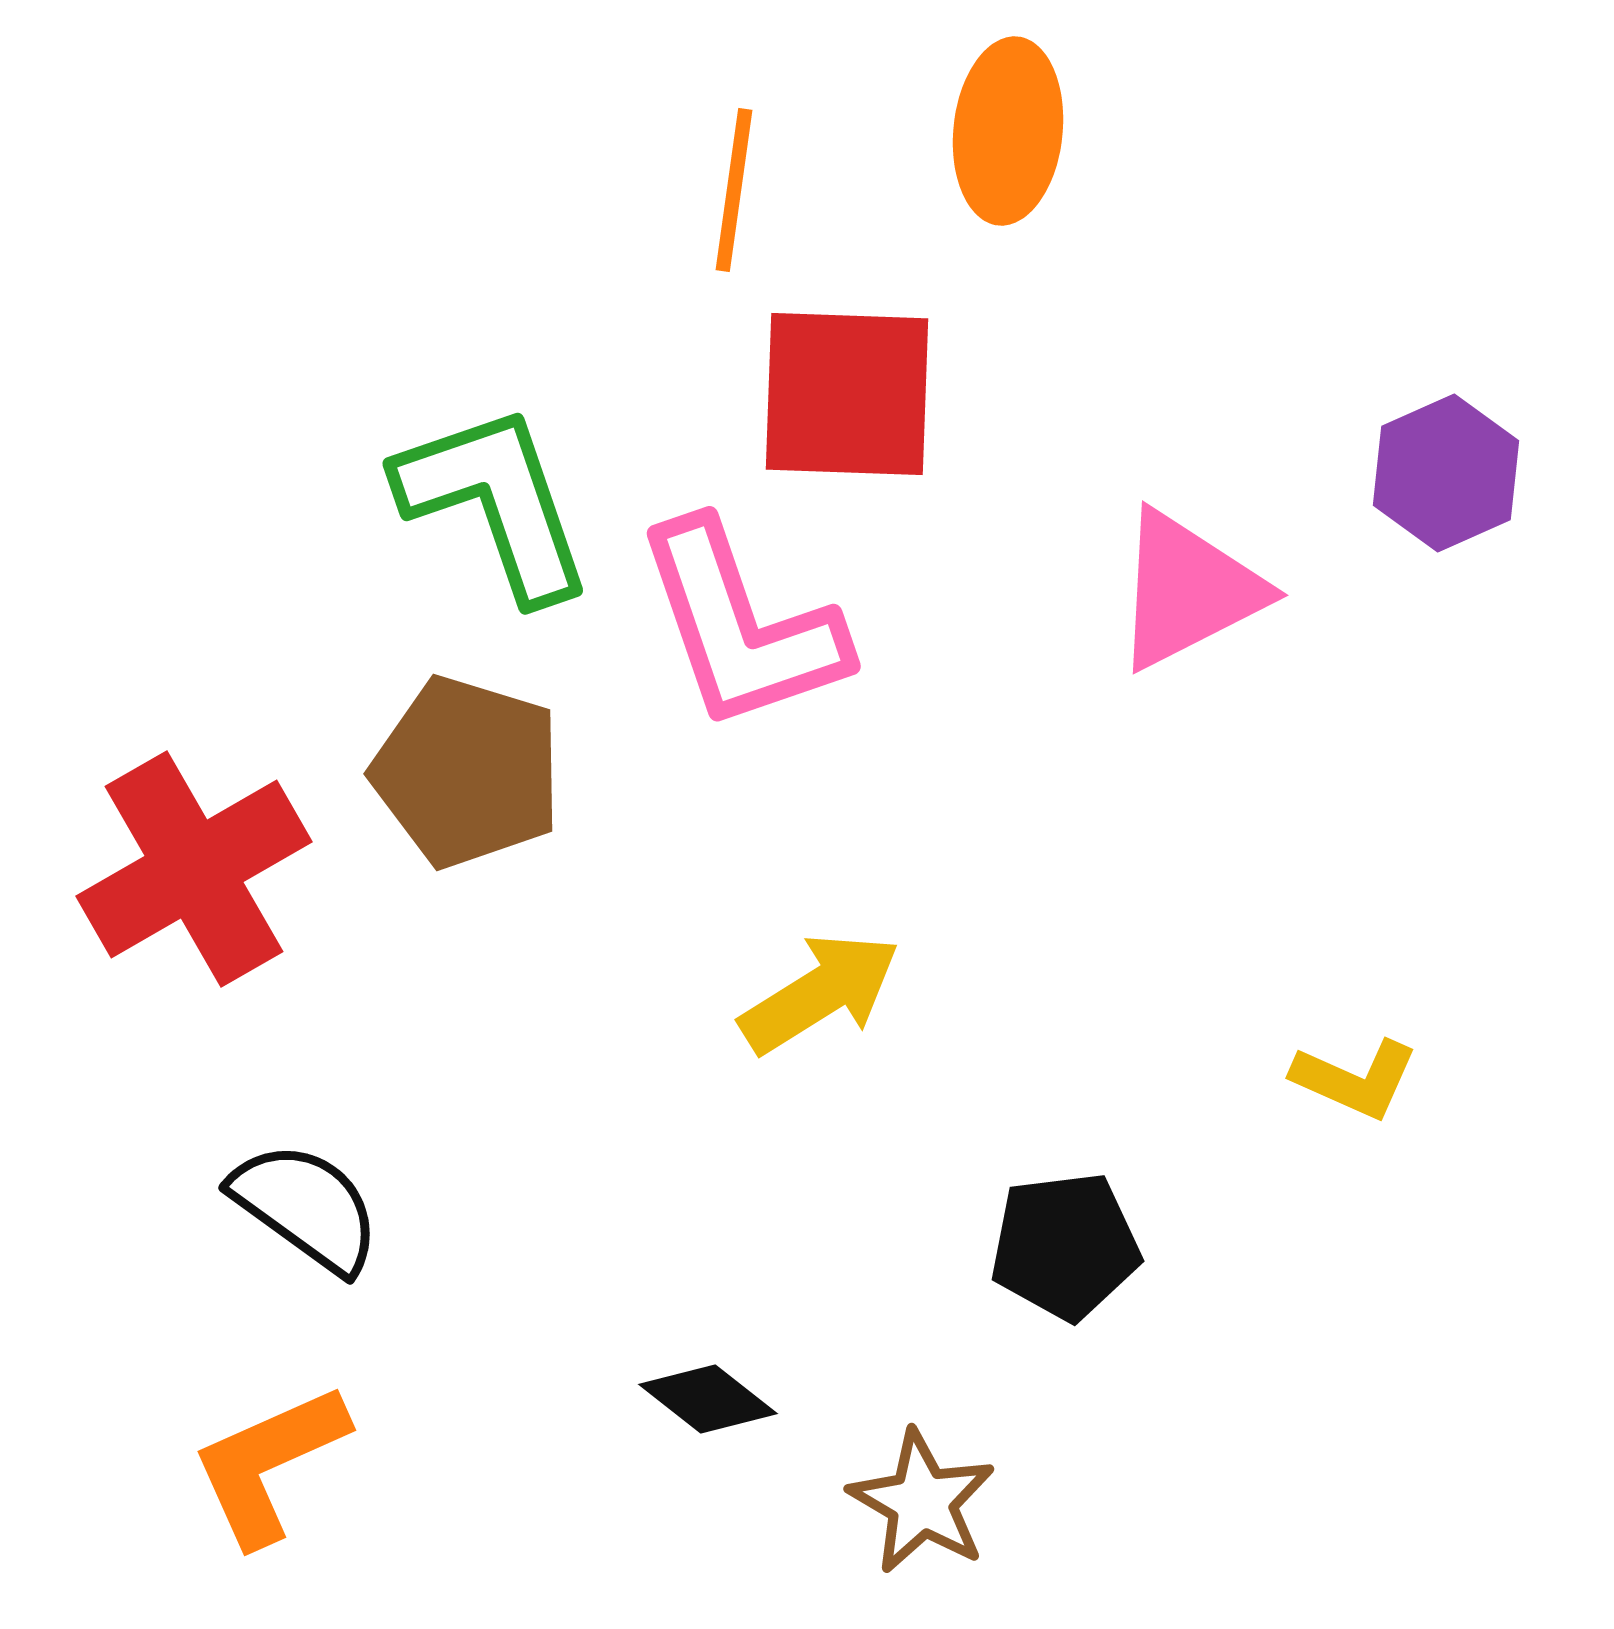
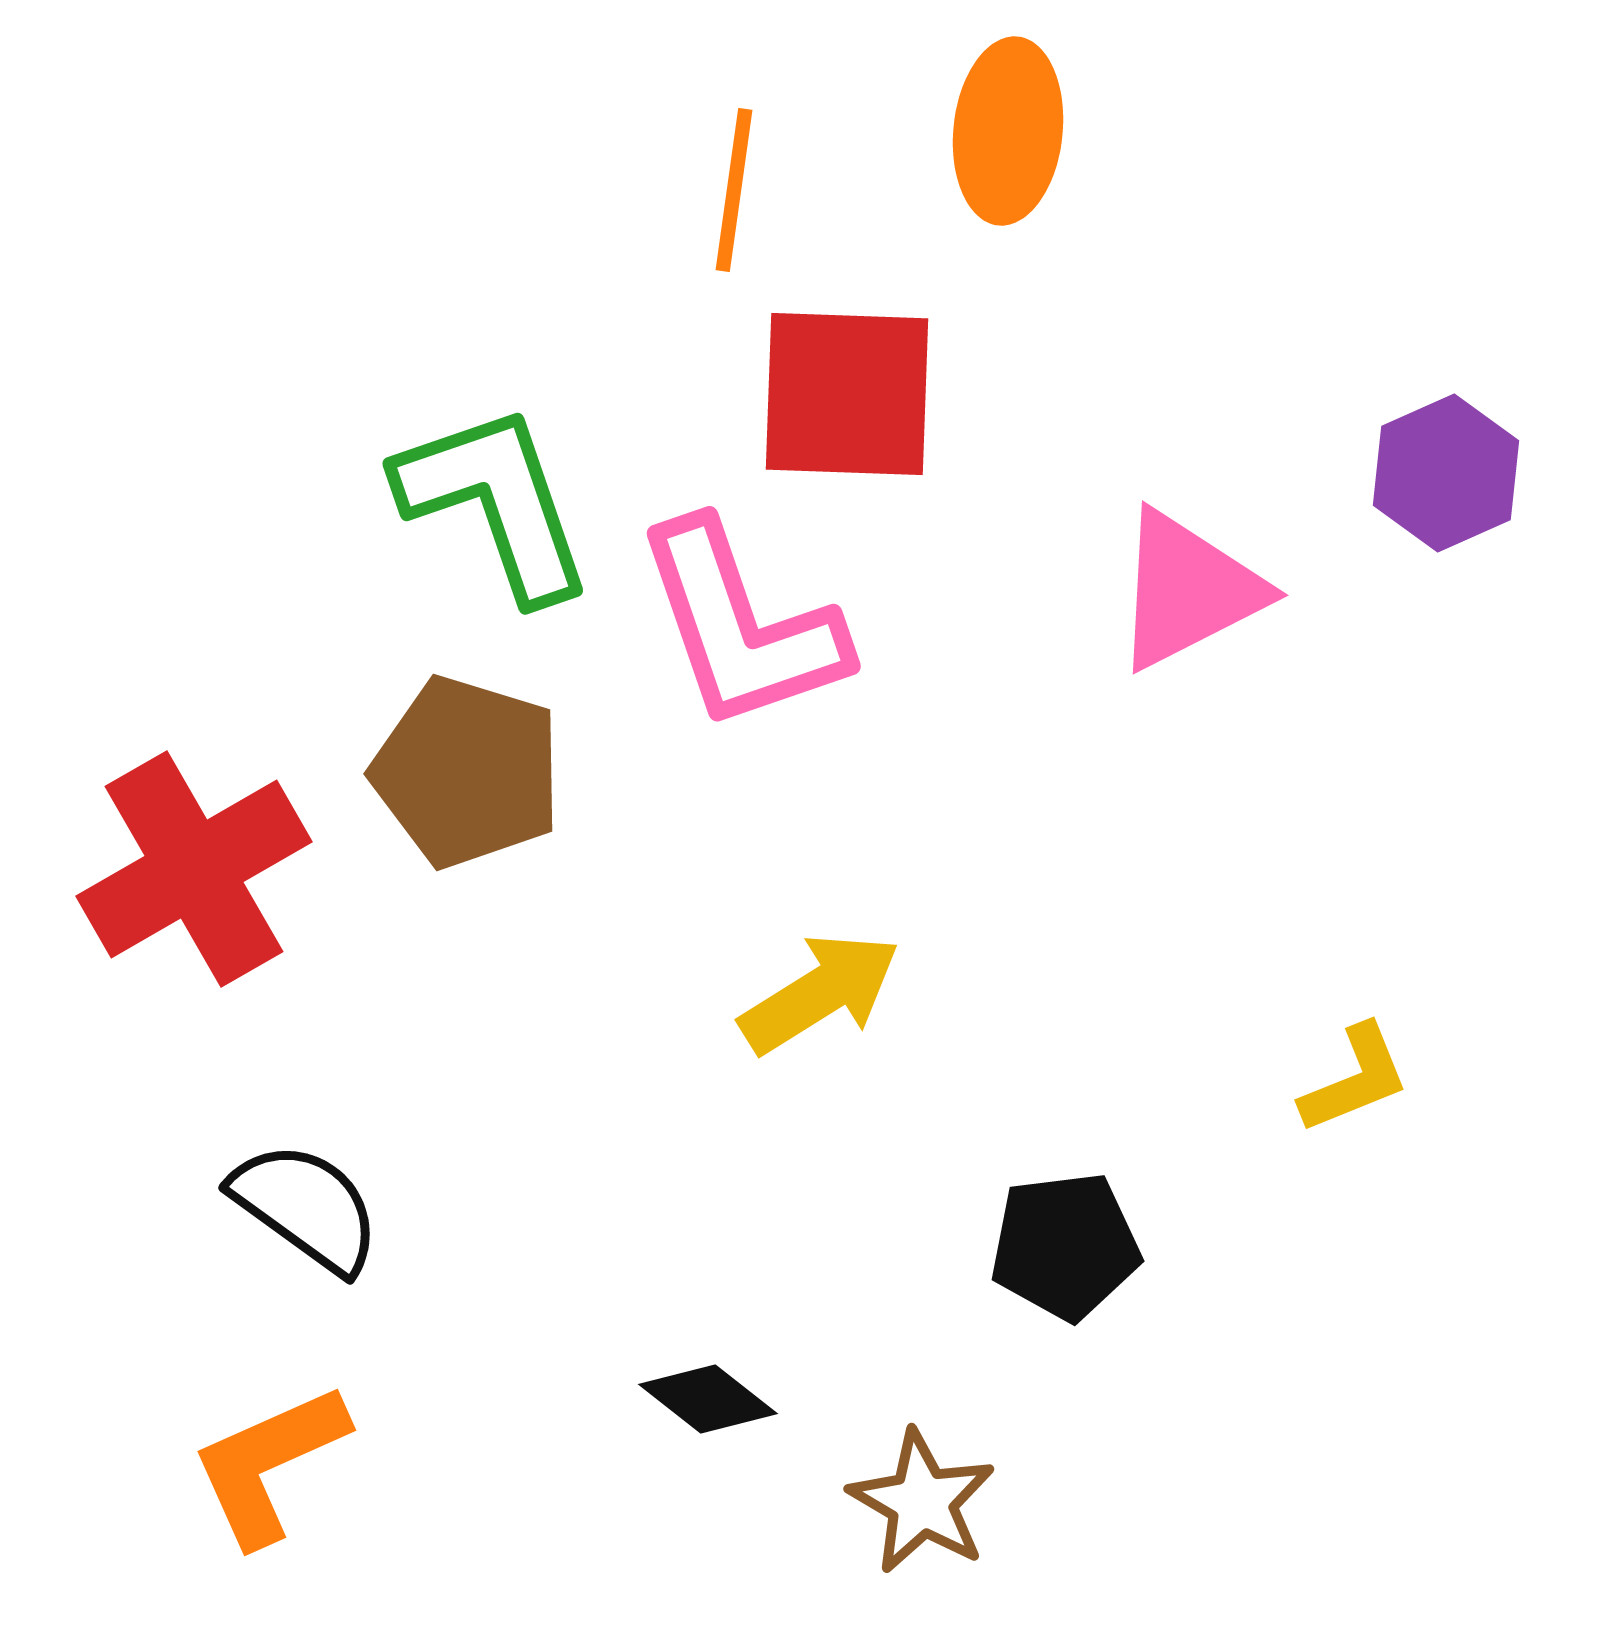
yellow L-shape: rotated 46 degrees counterclockwise
